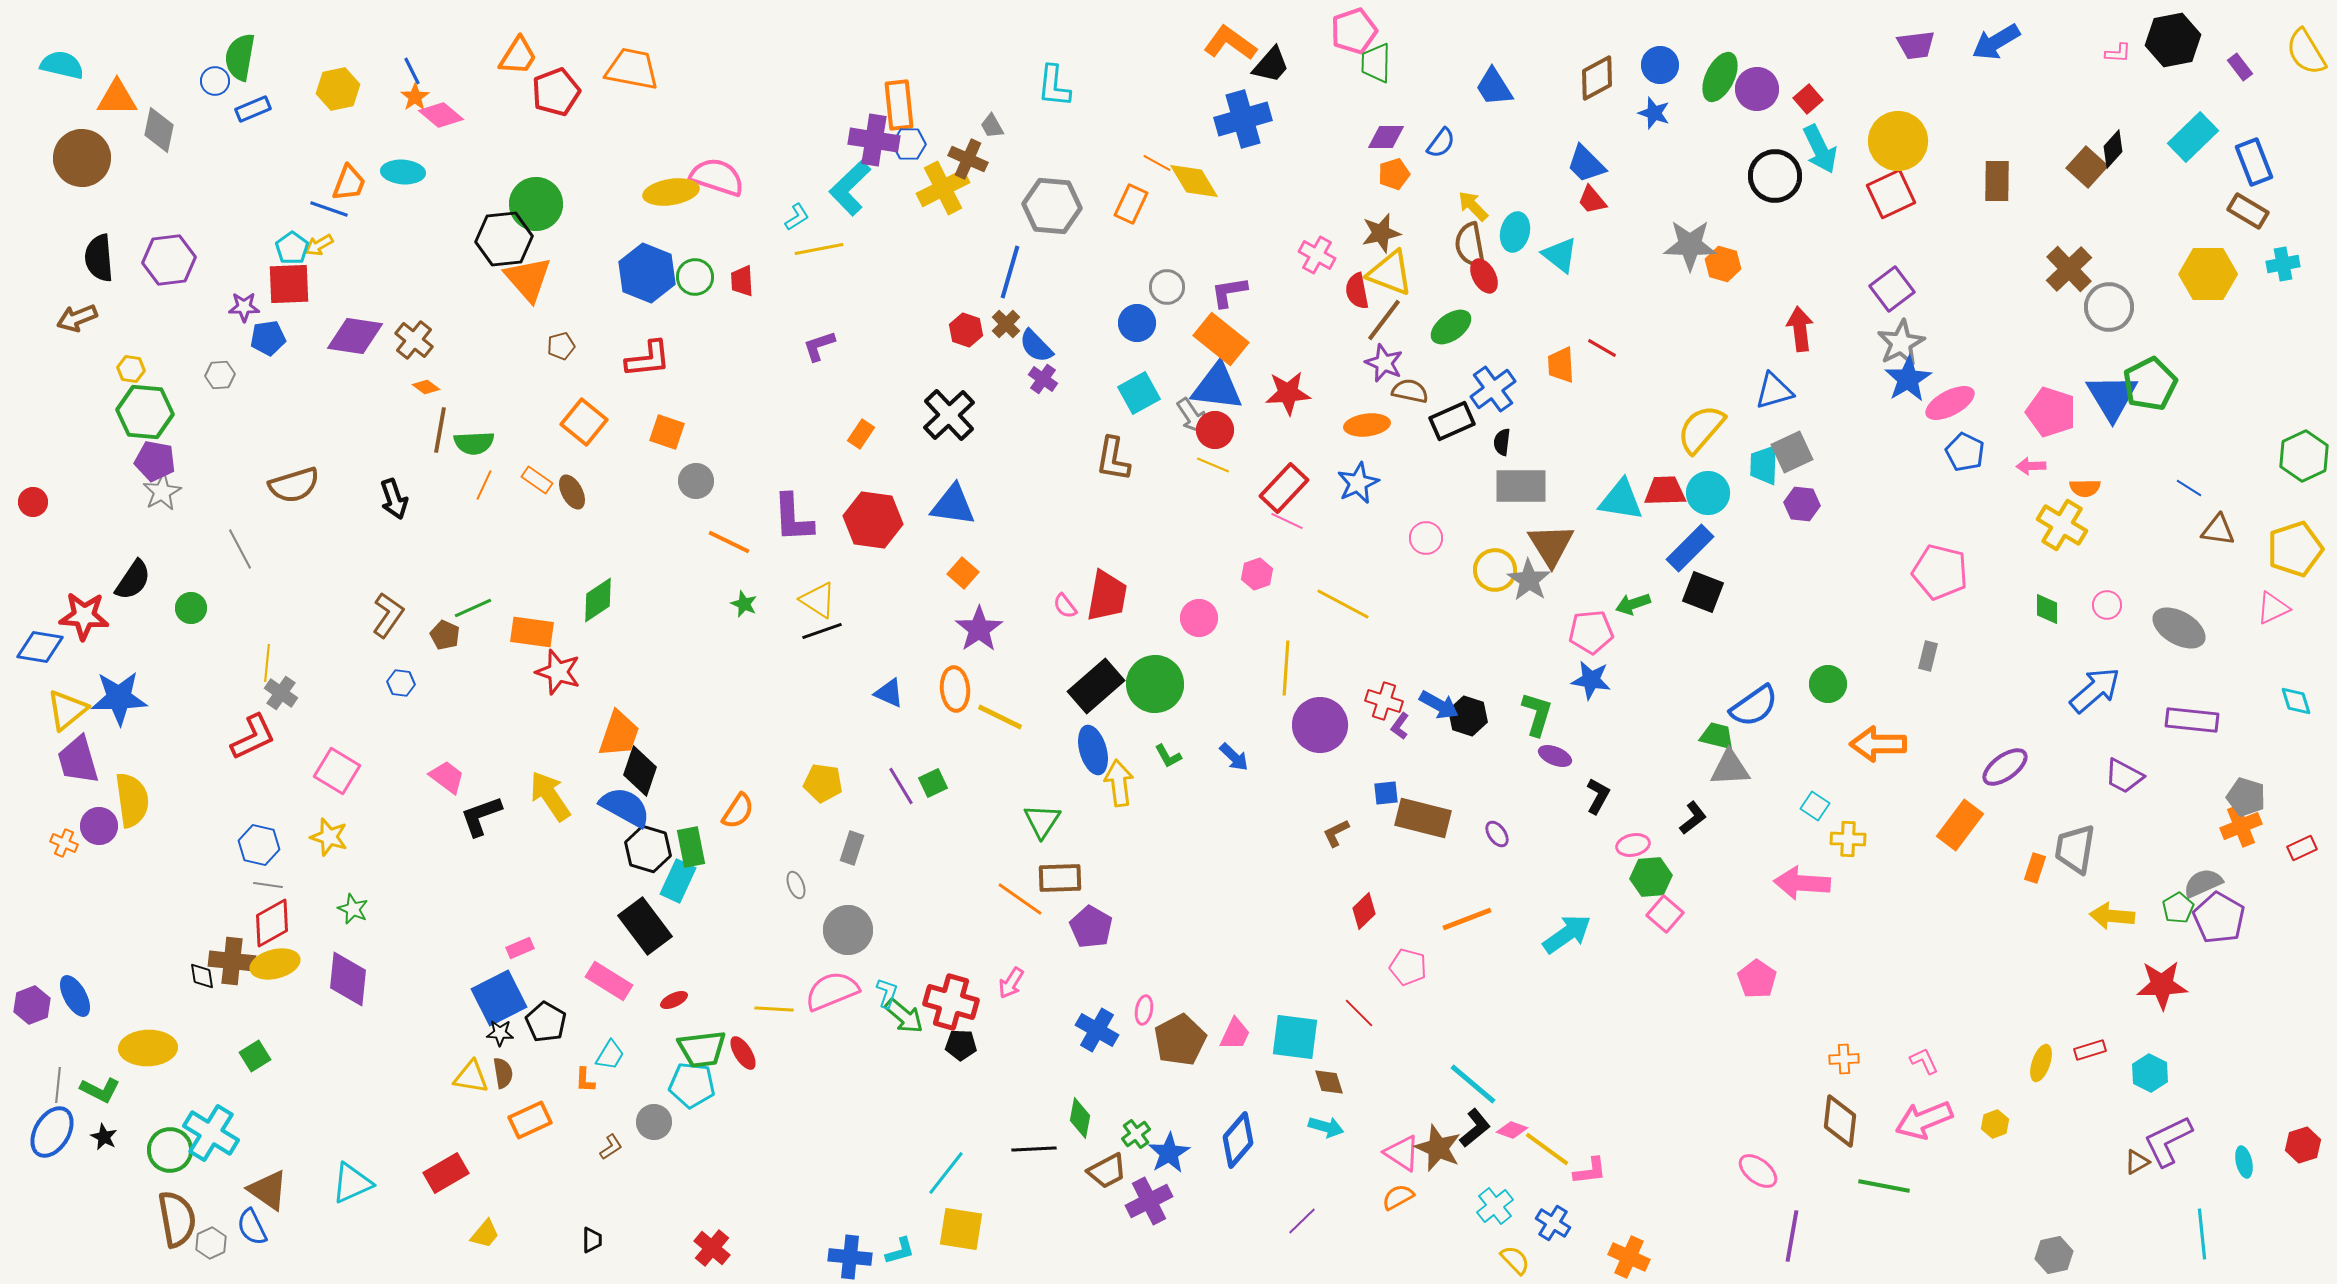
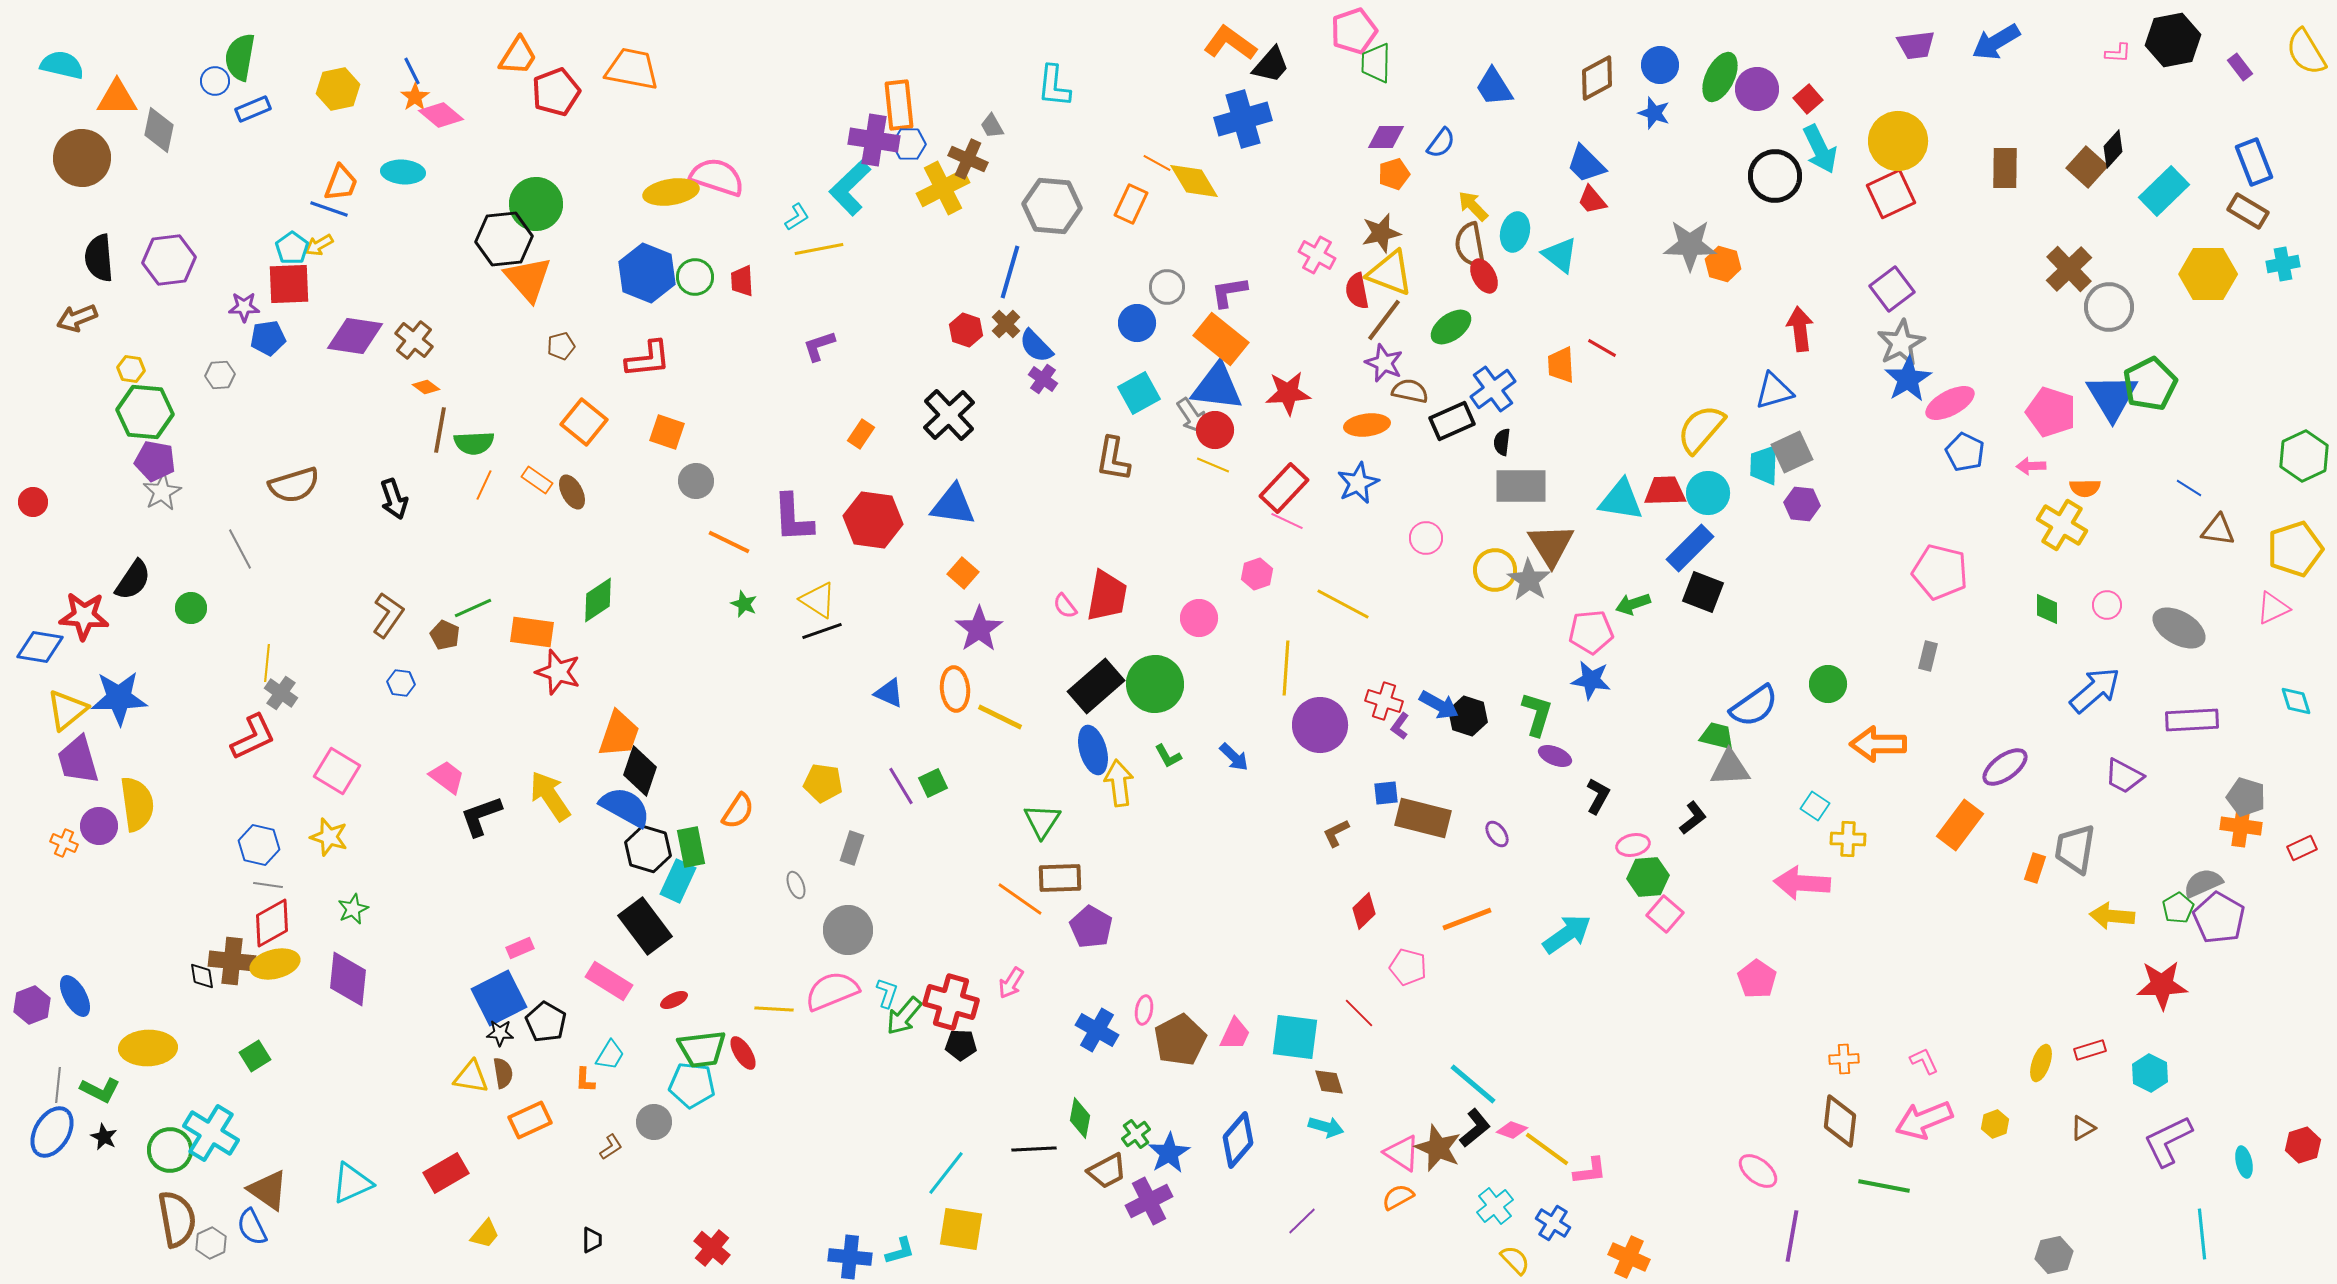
cyan rectangle at (2193, 137): moved 29 px left, 54 px down
brown rectangle at (1997, 181): moved 8 px right, 13 px up
orange trapezoid at (349, 183): moved 8 px left
purple rectangle at (2192, 720): rotated 9 degrees counterclockwise
yellow semicircle at (132, 800): moved 5 px right, 4 px down
orange cross at (2241, 826): rotated 30 degrees clockwise
green hexagon at (1651, 877): moved 3 px left
green star at (353, 909): rotated 24 degrees clockwise
green arrow at (904, 1016): rotated 90 degrees clockwise
brown triangle at (2137, 1162): moved 54 px left, 34 px up
